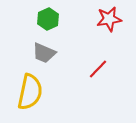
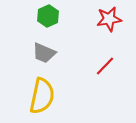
green hexagon: moved 3 px up
red line: moved 7 px right, 3 px up
yellow semicircle: moved 12 px right, 4 px down
